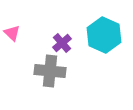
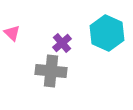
cyan hexagon: moved 3 px right, 2 px up
gray cross: moved 1 px right
